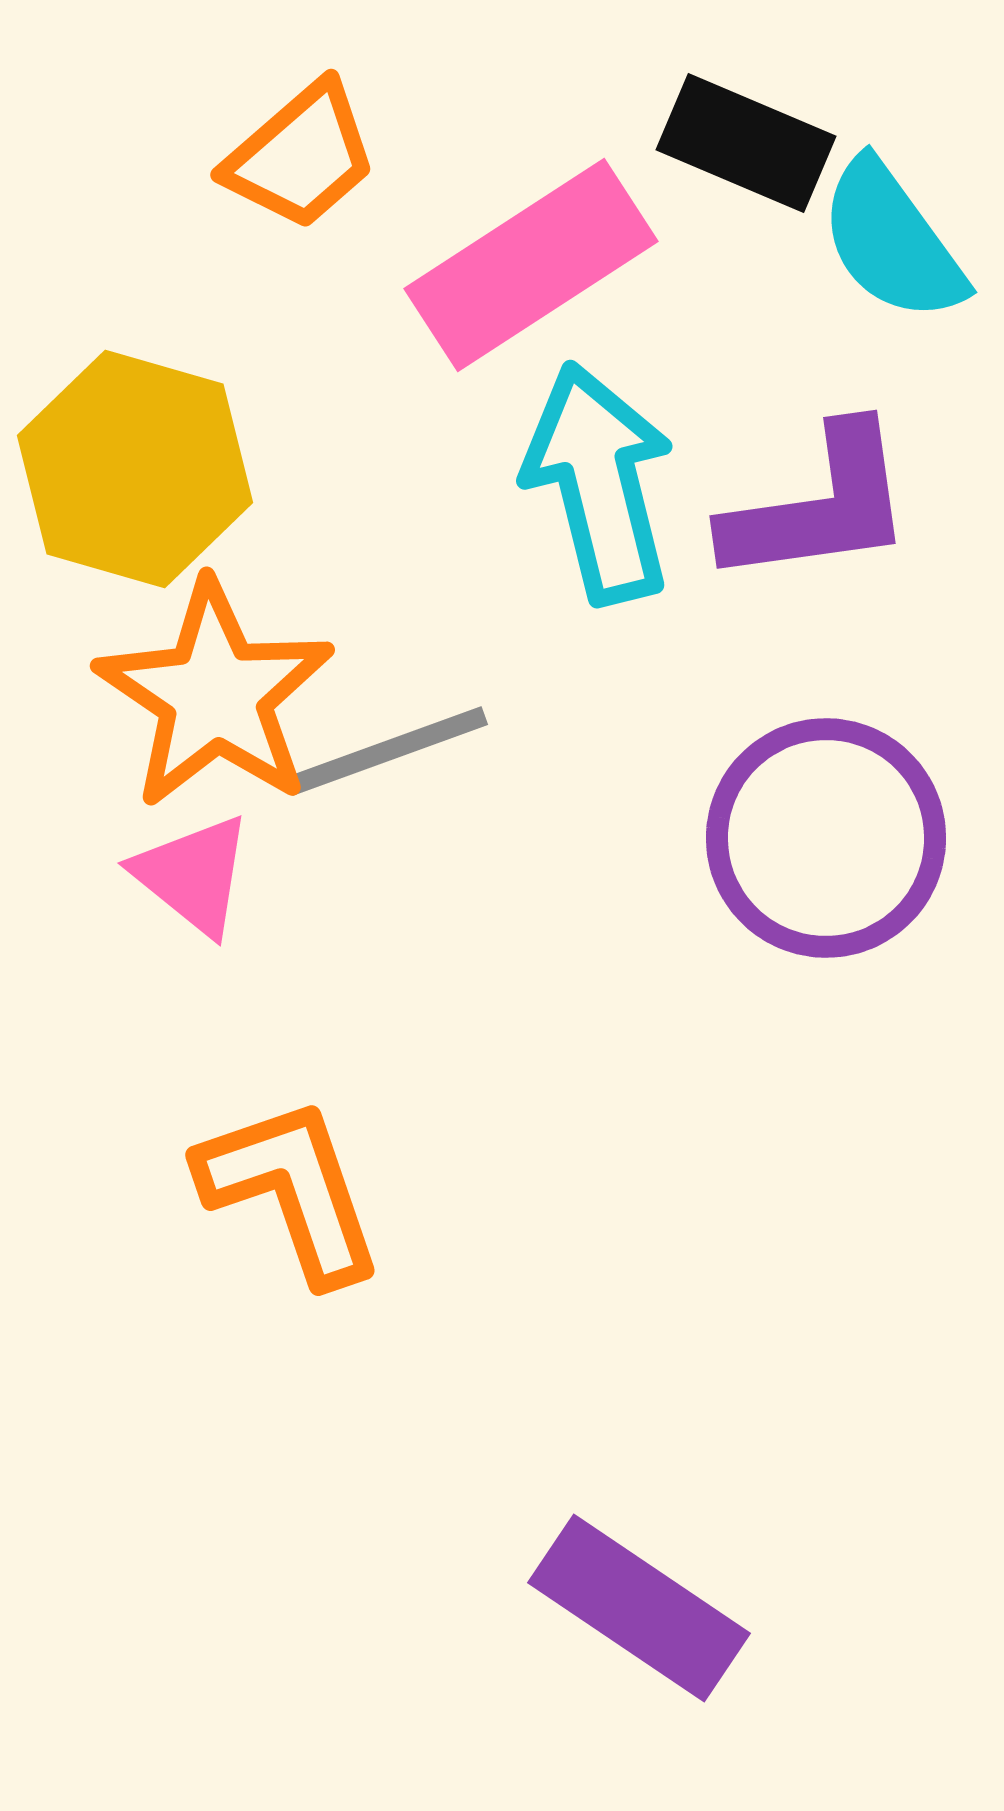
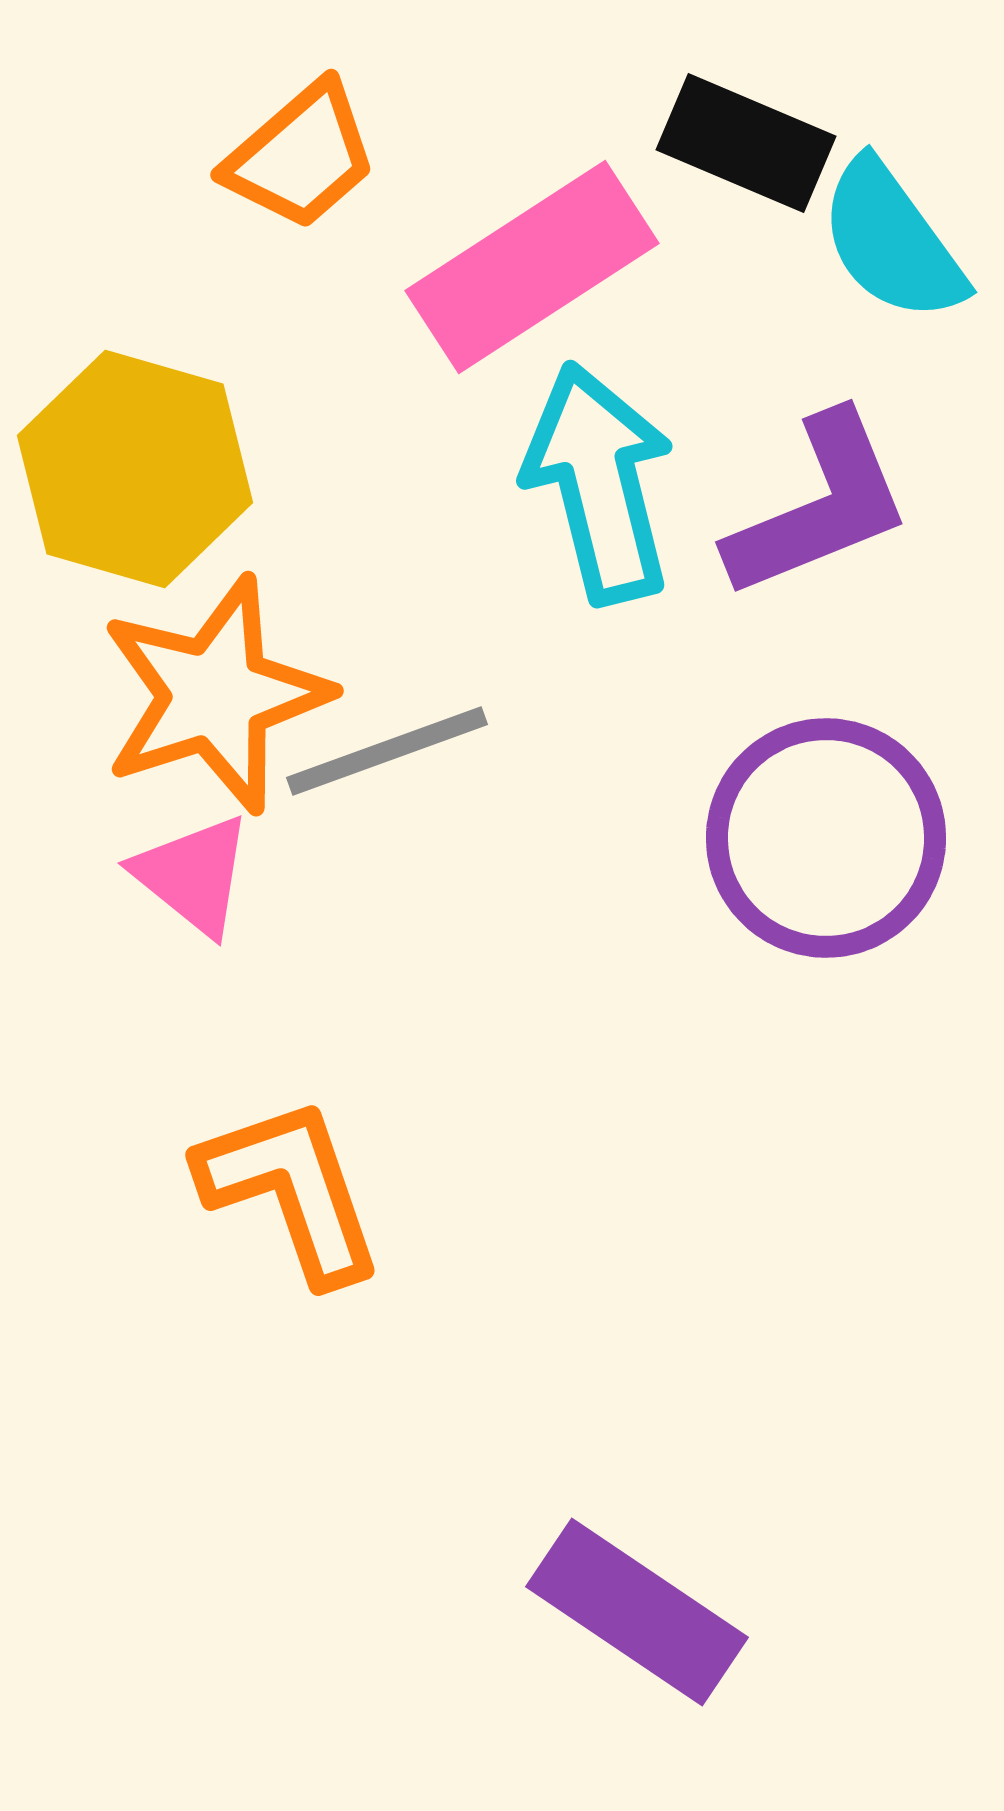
pink rectangle: moved 1 px right, 2 px down
purple L-shape: rotated 14 degrees counterclockwise
orange star: rotated 20 degrees clockwise
purple rectangle: moved 2 px left, 4 px down
